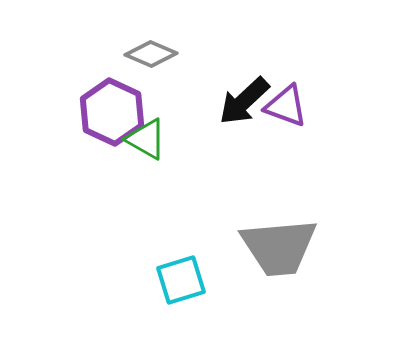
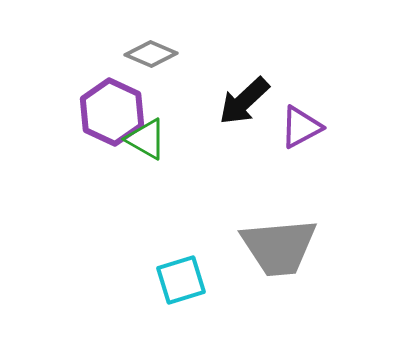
purple triangle: moved 15 px right, 21 px down; rotated 48 degrees counterclockwise
